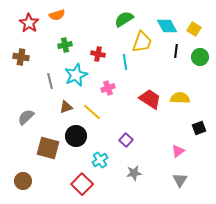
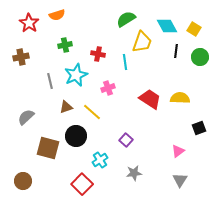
green semicircle: moved 2 px right
brown cross: rotated 21 degrees counterclockwise
